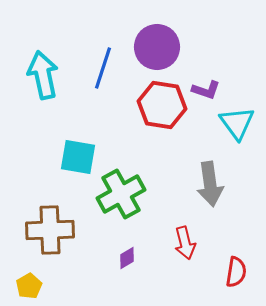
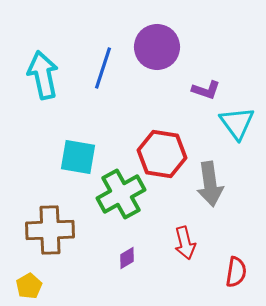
red hexagon: moved 49 px down
